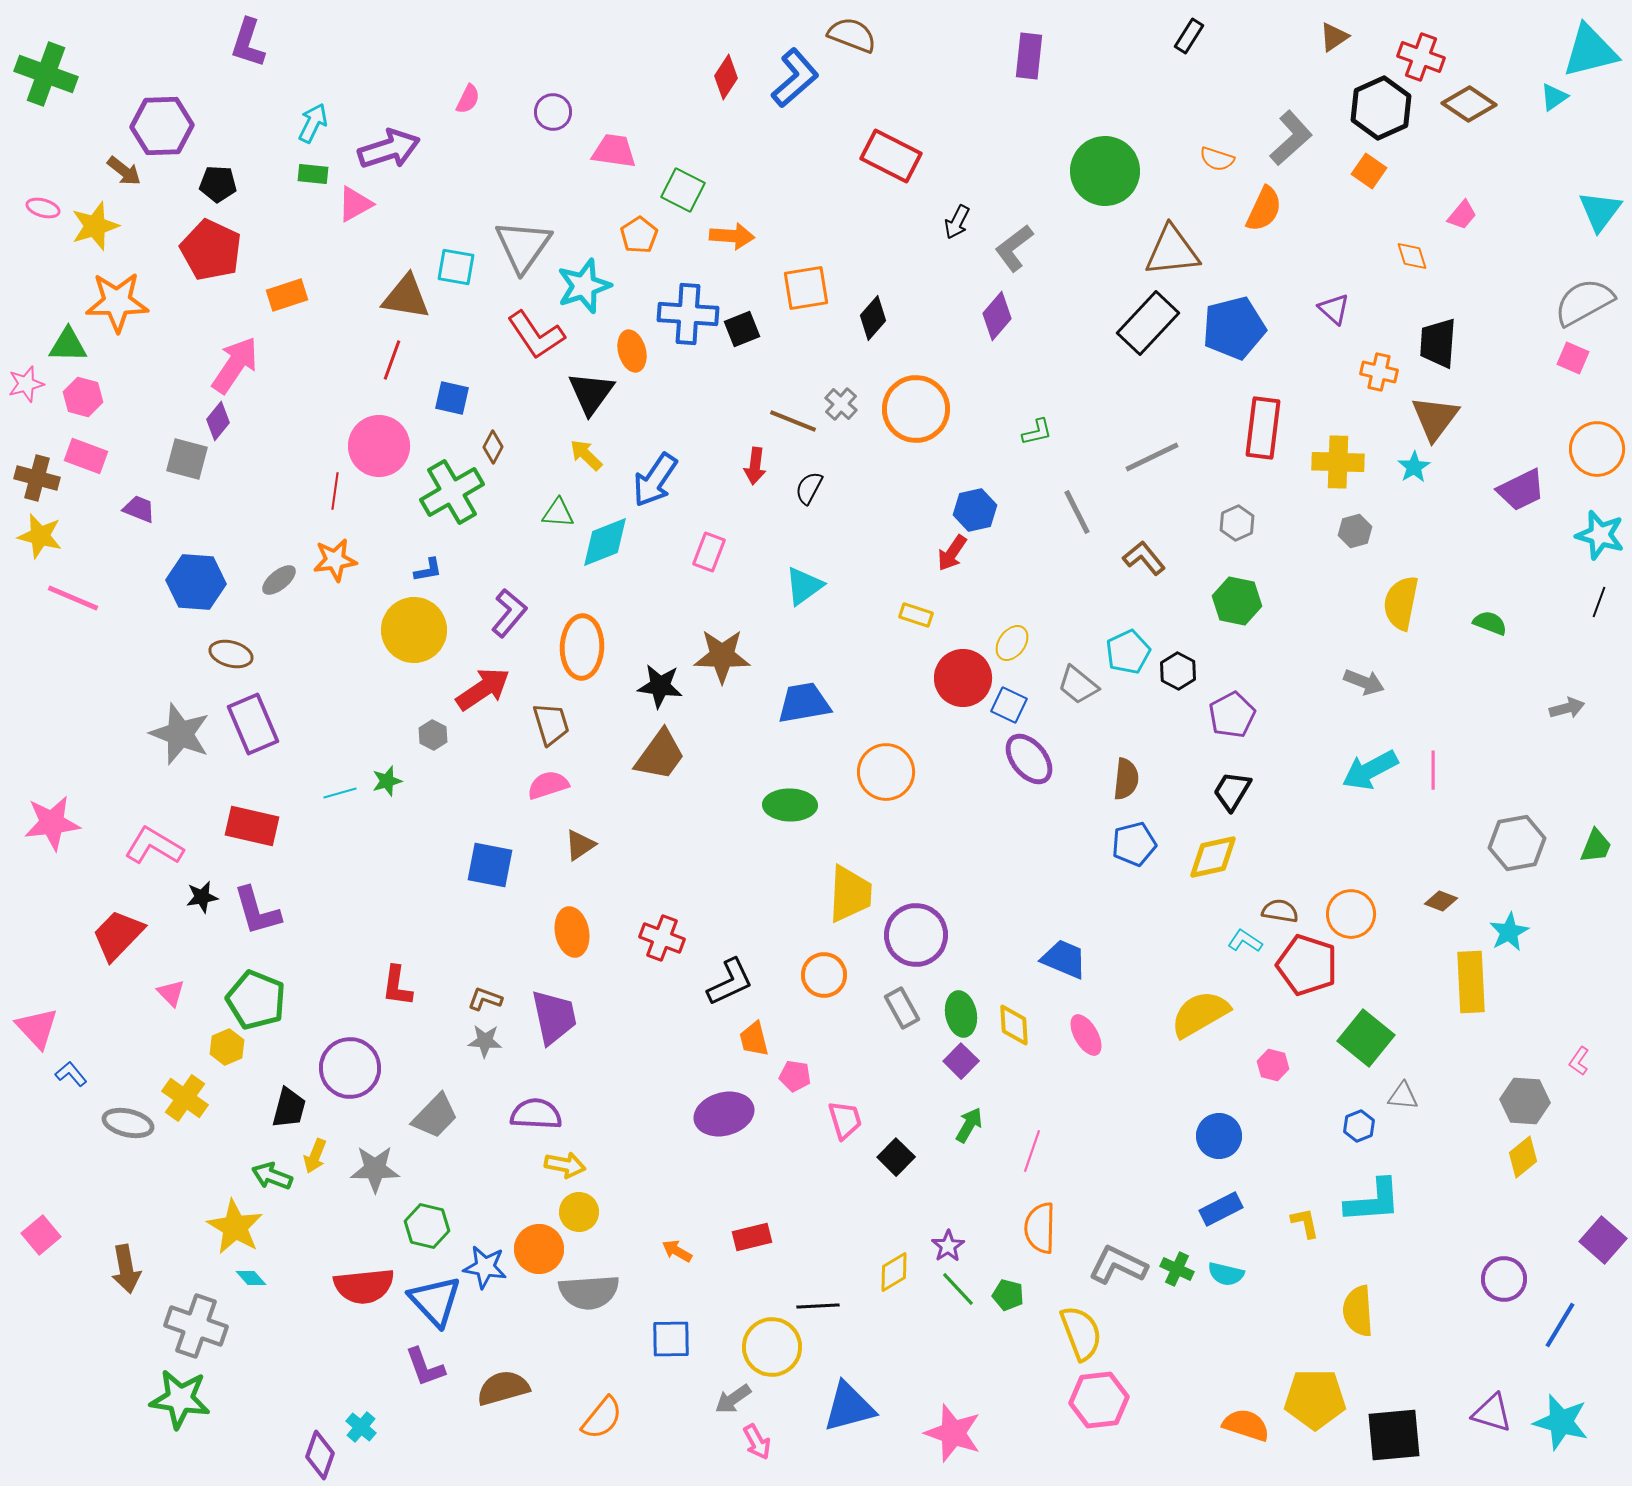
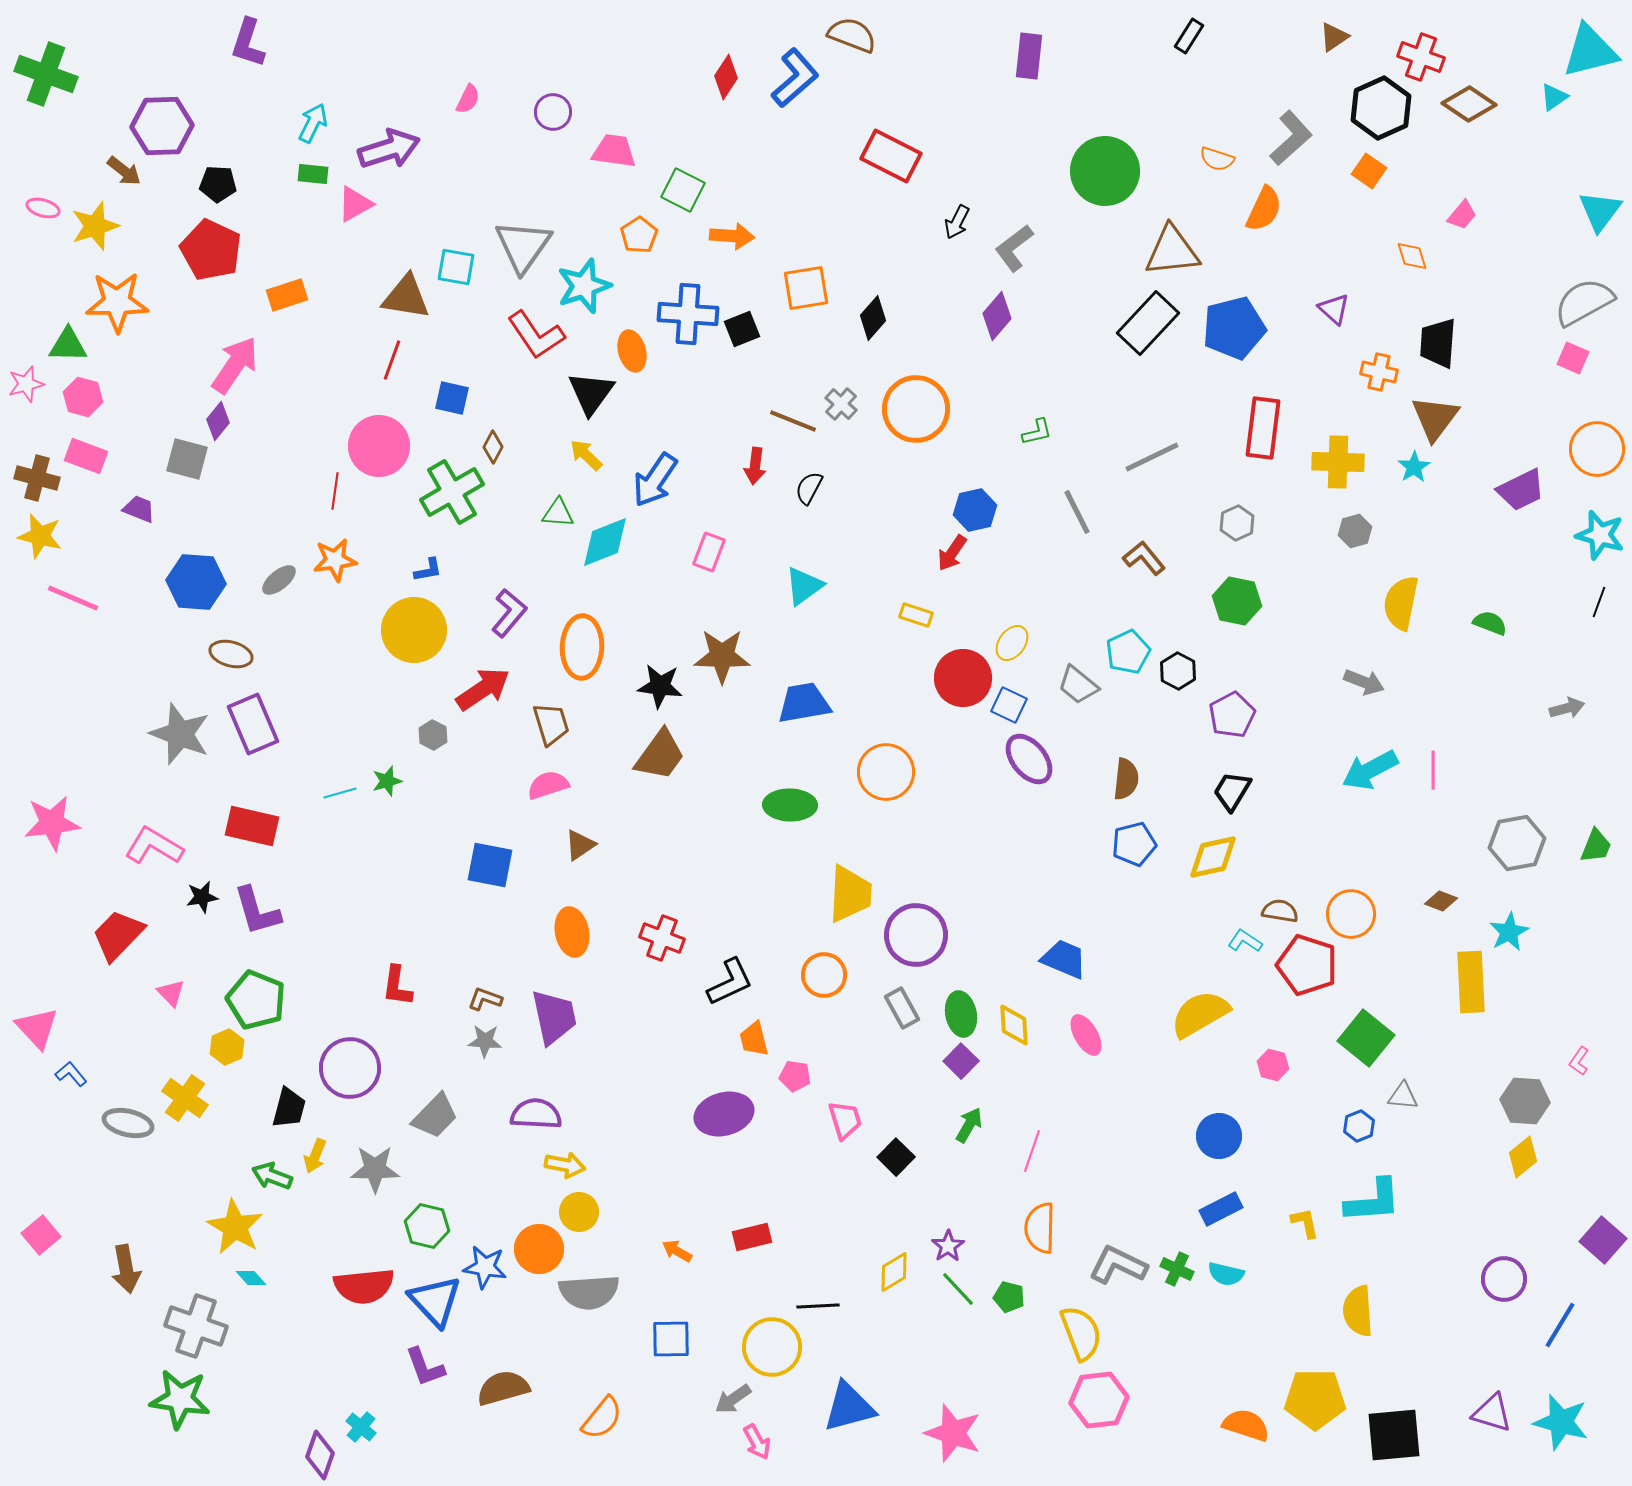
green pentagon at (1008, 1295): moved 1 px right, 2 px down
